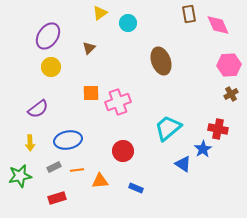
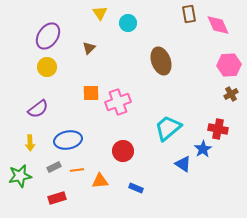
yellow triangle: rotated 28 degrees counterclockwise
yellow circle: moved 4 px left
